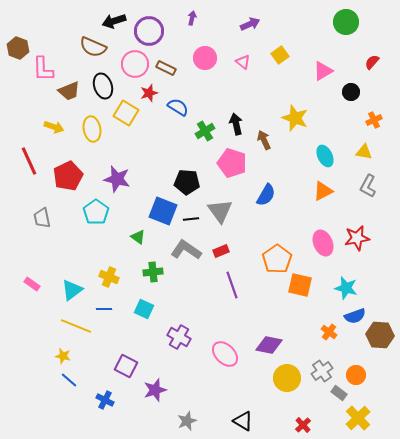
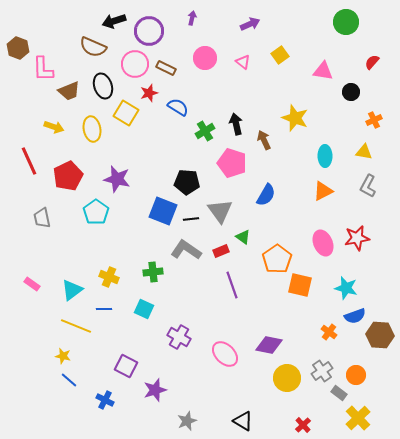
pink triangle at (323, 71): rotated 40 degrees clockwise
cyan ellipse at (325, 156): rotated 25 degrees clockwise
green triangle at (138, 237): moved 105 px right
